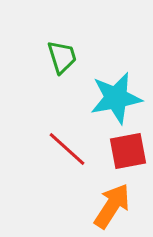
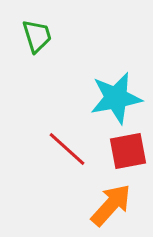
green trapezoid: moved 25 px left, 21 px up
orange arrow: moved 1 px left, 1 px up; rotated 9 degrees clockwise
